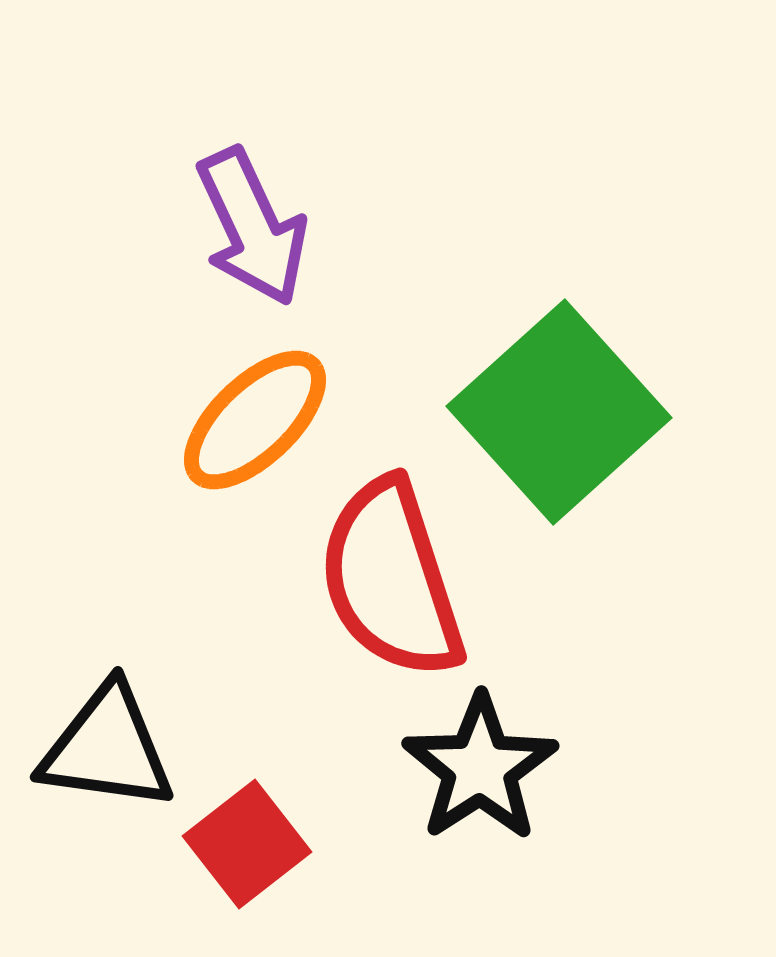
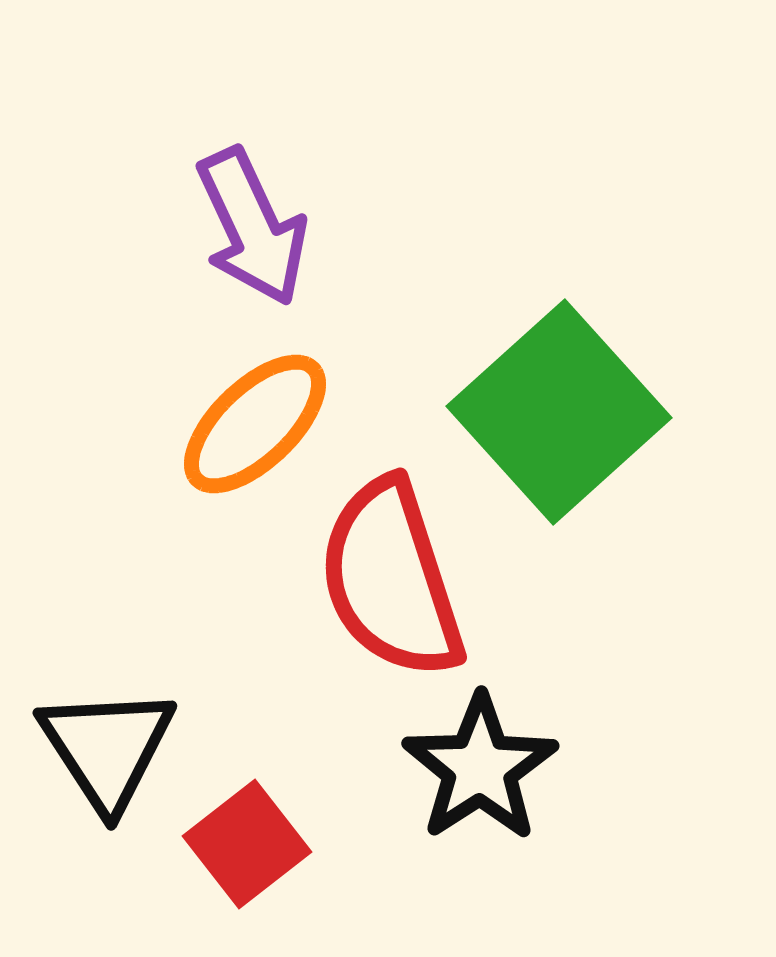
orange ellipse: moved 4 px down
black triangle: rotated 49 degrees clockwise
